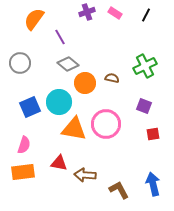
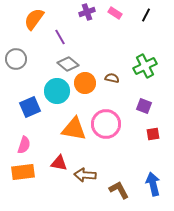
gray circle: moved 4 px left, 4 px up
cyan circle: moved 2 px left, 11 px up
